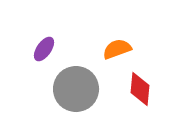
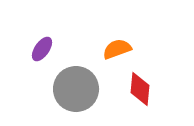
purple ellipse: moved 2 px left
